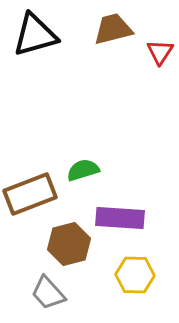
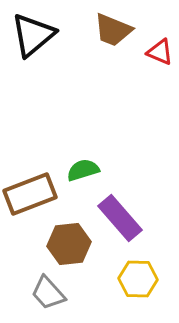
brown trapezoid: moved 1 px down; rotated 144 degrees counterclockwise
black triangle: moved 2 px left; rotated 24 degrees counterclockwise
red triangle: rotated 40 degrees counterclockwise
purple rectangle: rotated 45 degrees clockwise
brown hexagon: rotated 9 degrees clockwise
yellow hexagon: moved 3 px right, 4 px down
